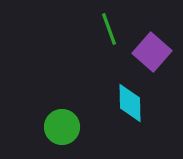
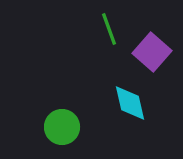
cyan diamond: rotated 12 degrees counterclockwise
